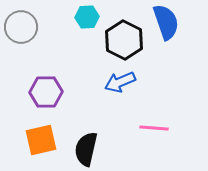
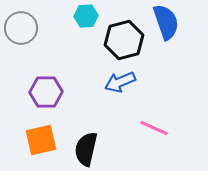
cyan hexagon: moved 1 px left, 1 px up
gray circle: moved 1 px down
black hexagon: rotated 18 degrees clockwise
pink line: rotated 20 degrees clockwise
